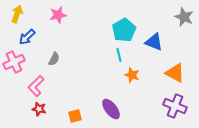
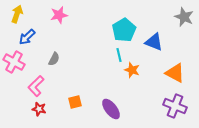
pink star: moved 1 px right
pink cross: rotated 35 degrees counterclockwise
orange star: moved 5 px up
orange square: moved 14 px up
